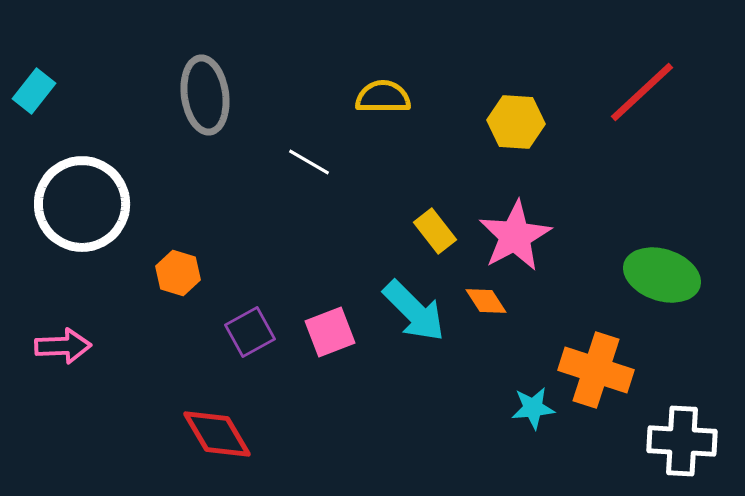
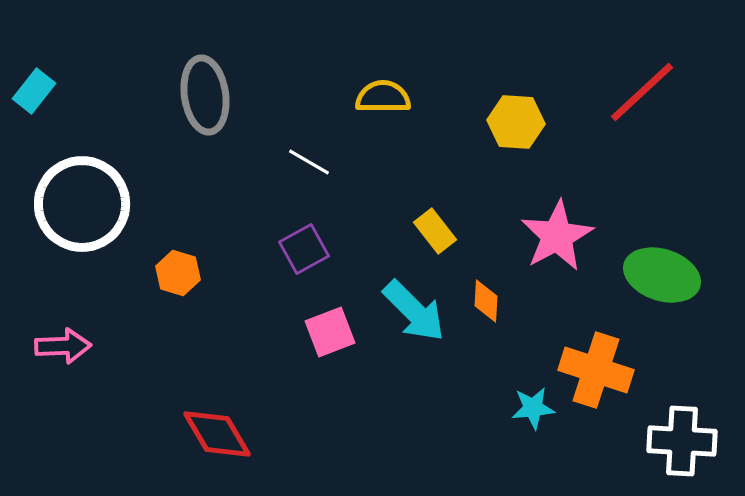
pink star: moved 42 px right
orange diamond: rotated 36 degrees clockwise
purple square: moved 54 px right, 83 px up
